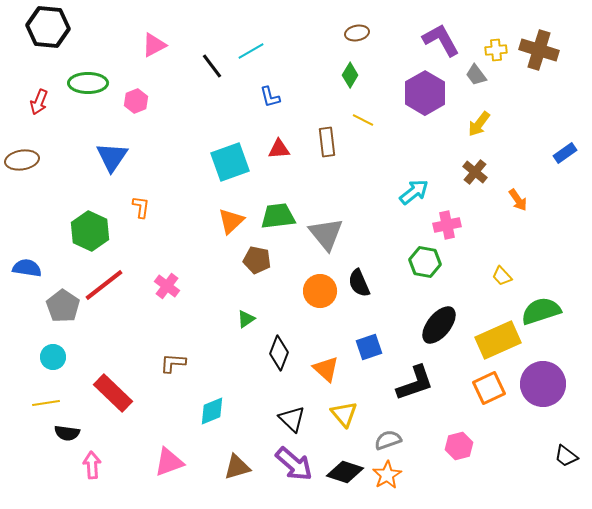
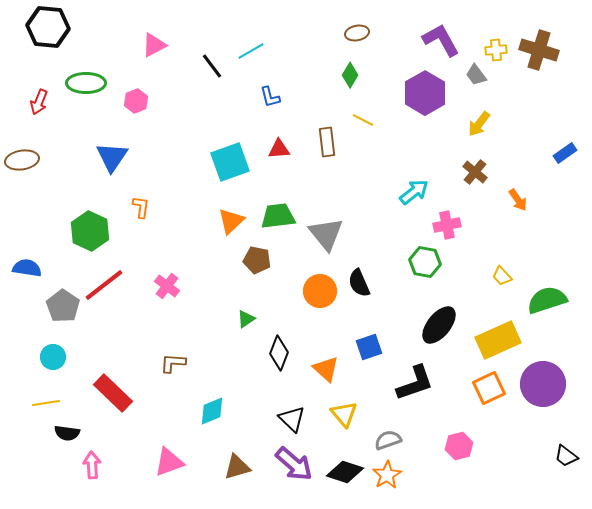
green ellipse at (88, 83): moved 2 px left
green semicircle at (541, 311): moved 6 px right, 11 px up
